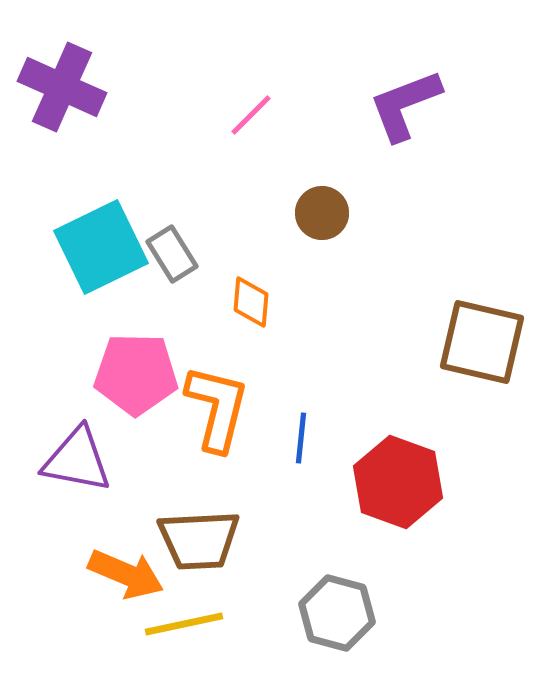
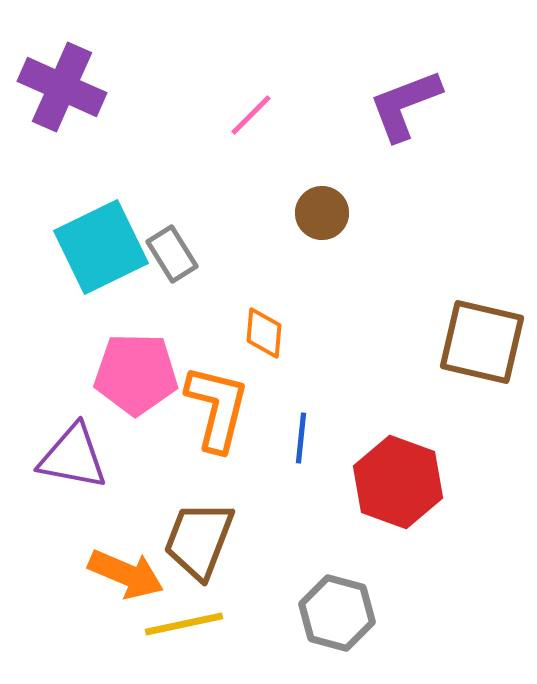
orange diamond: moved 13 px right, 31 px down
purple triangle: moved 4 px left, 3 px up
brown trapezoid: rotated 114 degrees clockwise
